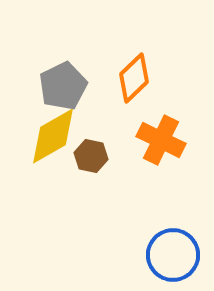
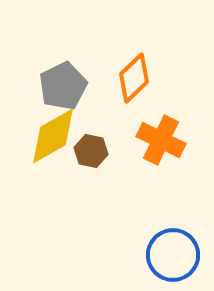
brown hexagon: moved 5 px up
